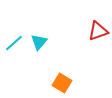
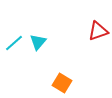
cyan triangle: moved 1 px left
